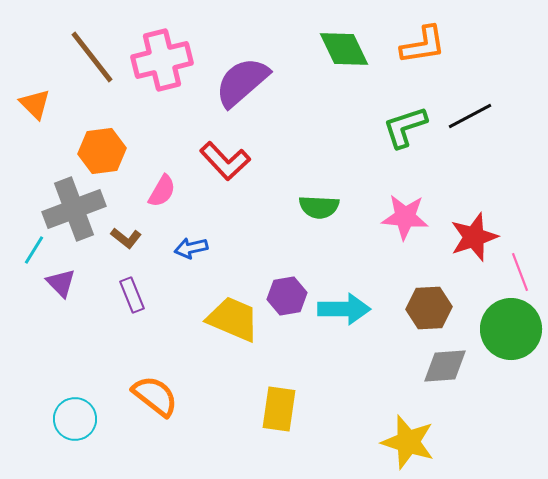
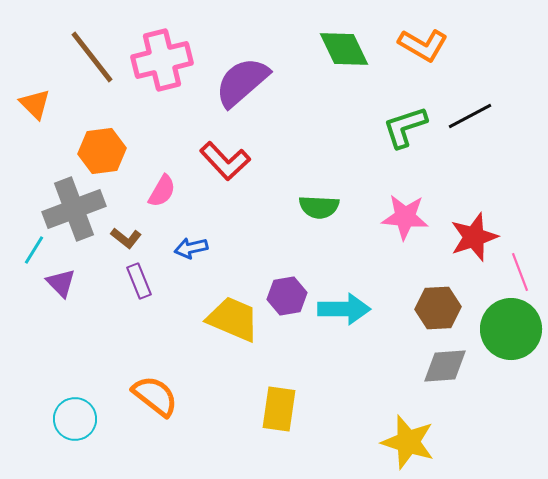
orange L-shape: rotated 39 degrees clockwise
purple rectangle: moved 7 px right, 14 px up
brown hexagon: moved 9 px right
